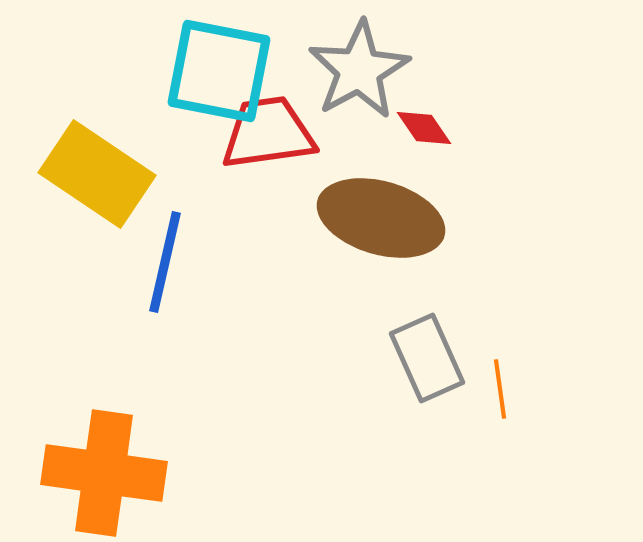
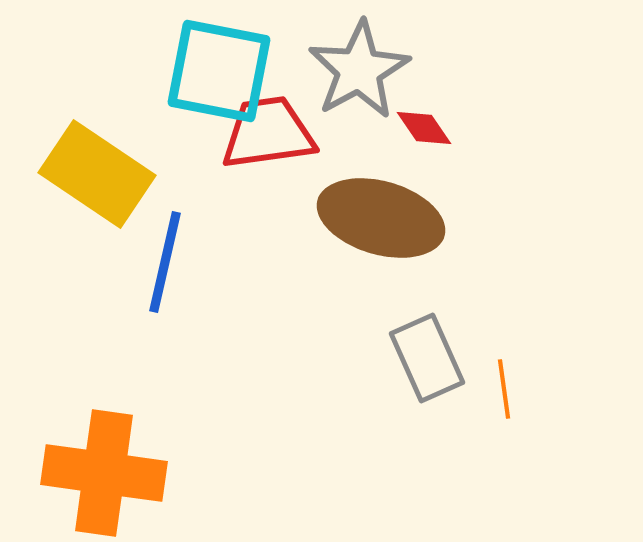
orange line: moved 4 px right
